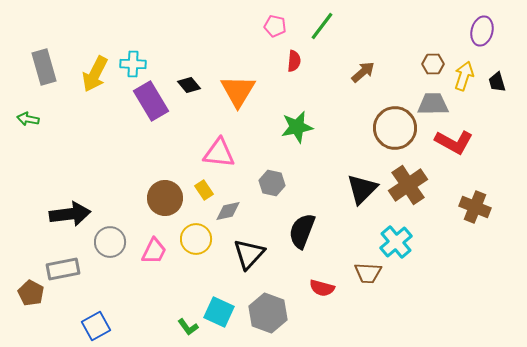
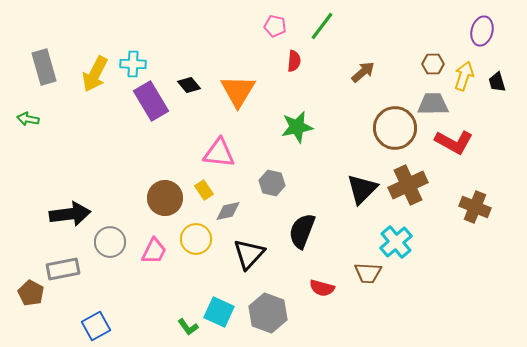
brown cross at (408, 185): rotated 9 degrees clockwise
